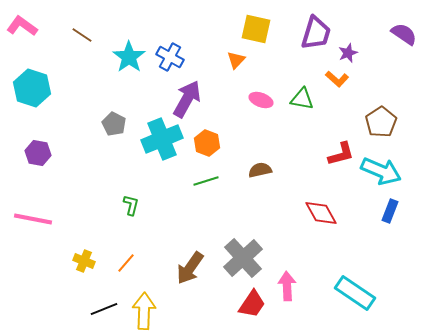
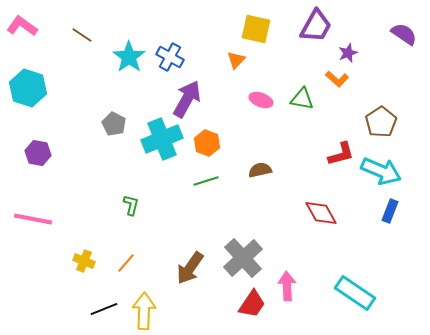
purple trapezoid: moved 7 px up; rotated 12 degrees clockwise
cyan hexagon: moved 4 px left
